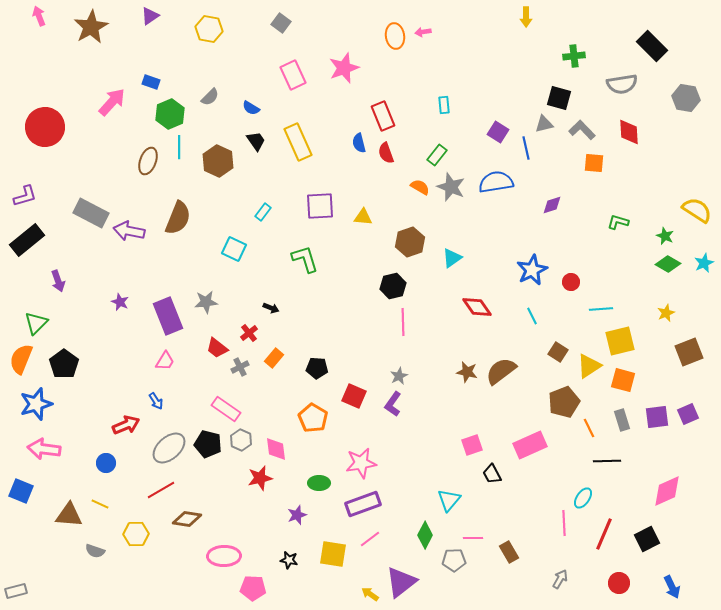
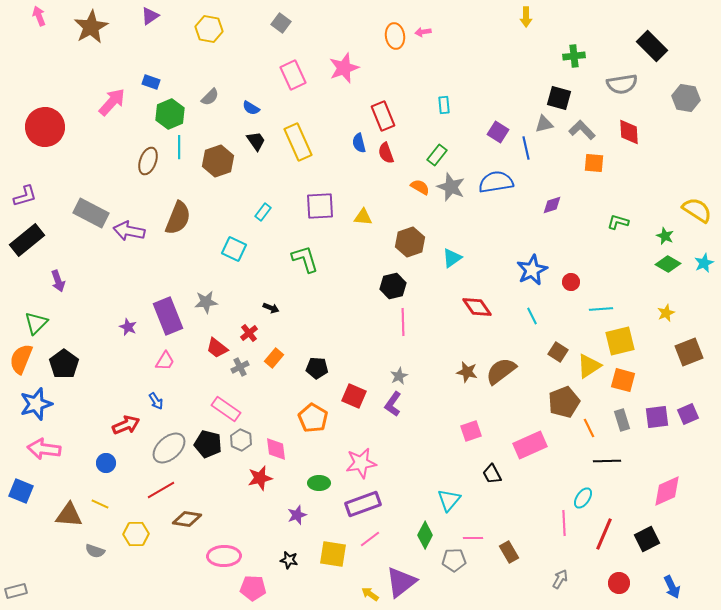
brown hexagon at (218, 161): rotated 16 degrees clockwise
purple star at (120, 302): moved 8 px right, 25 px down
pink square at (472, 445): moved 1 px left, 14 px up
